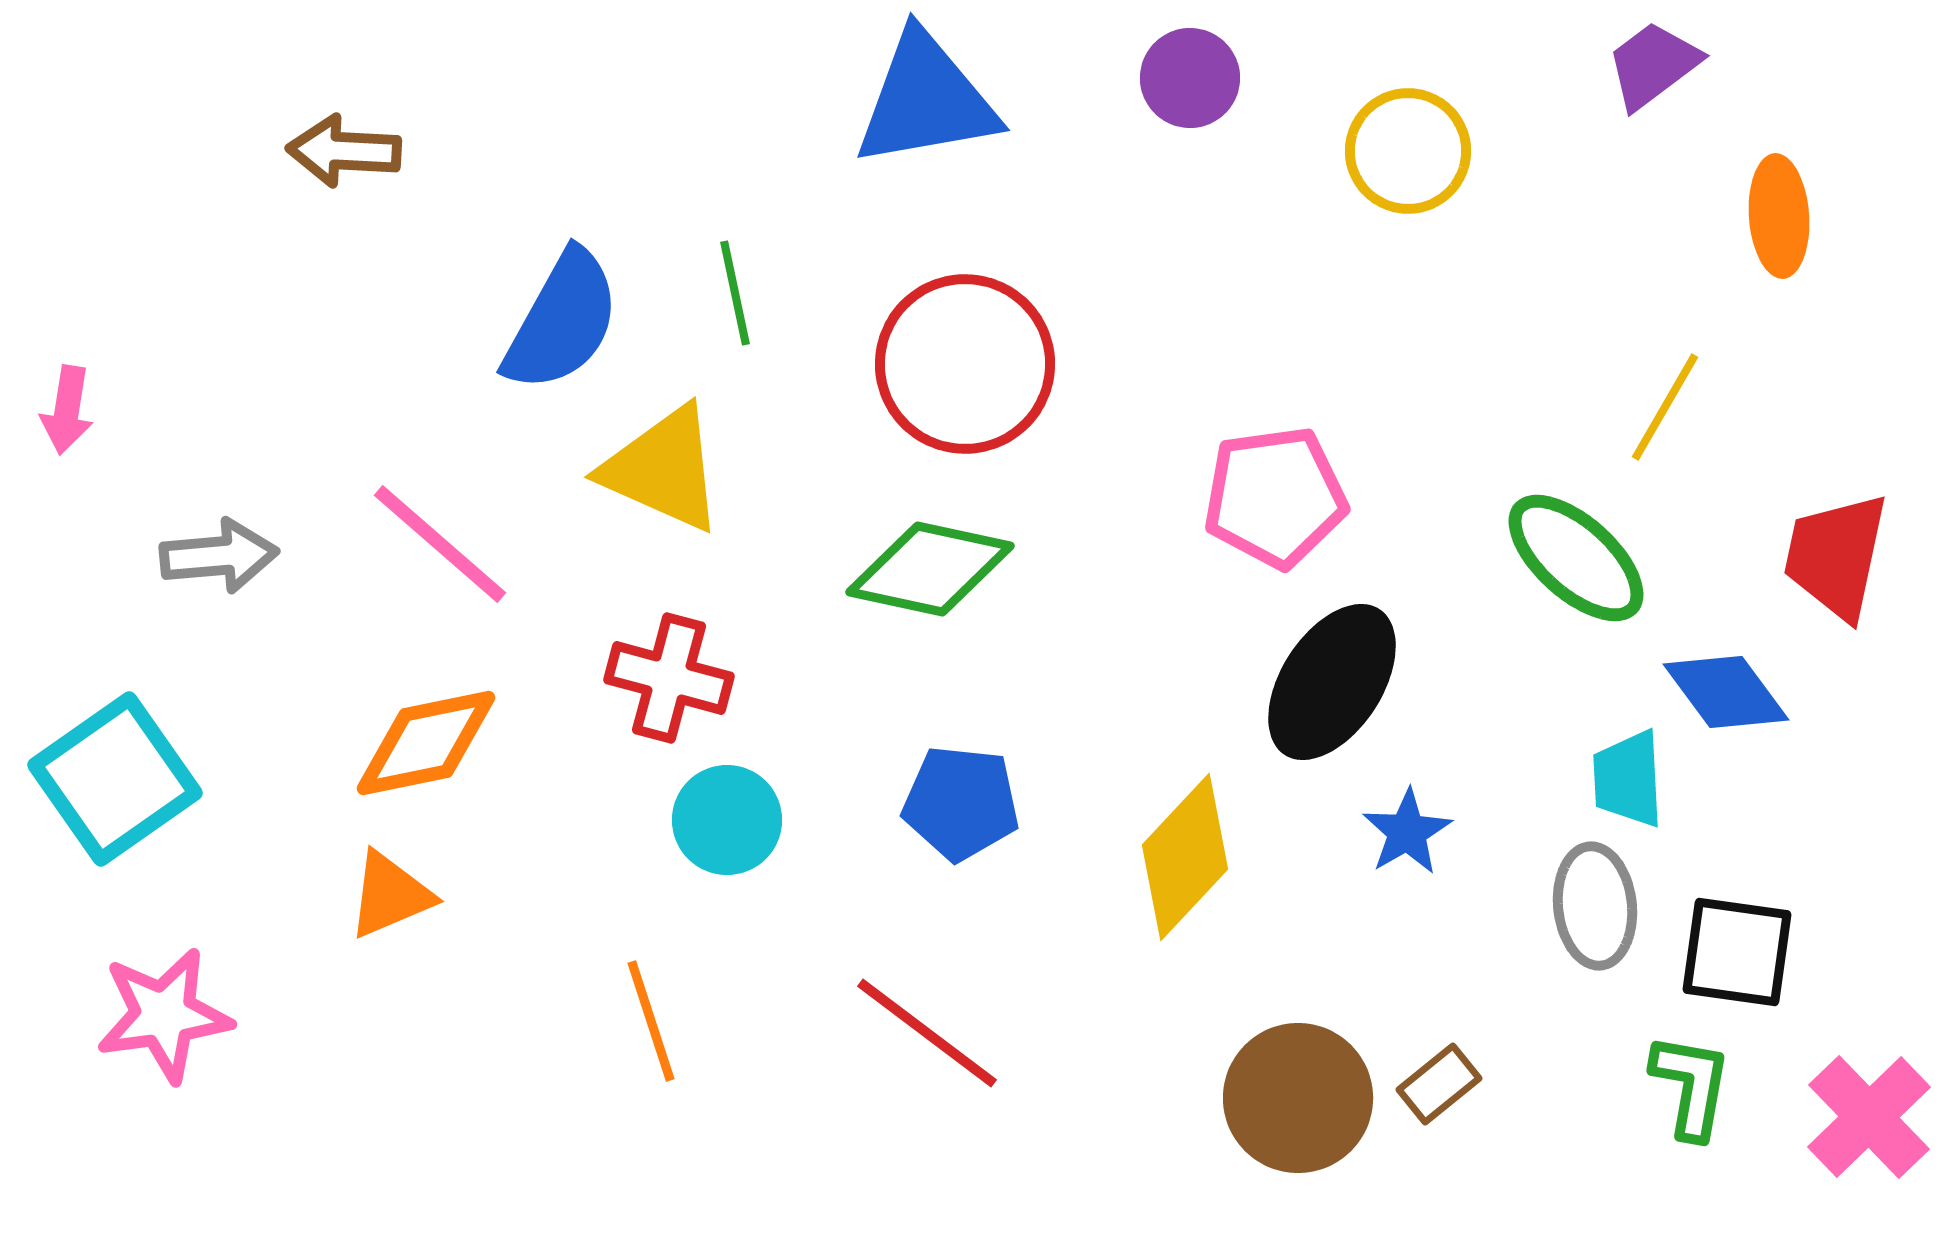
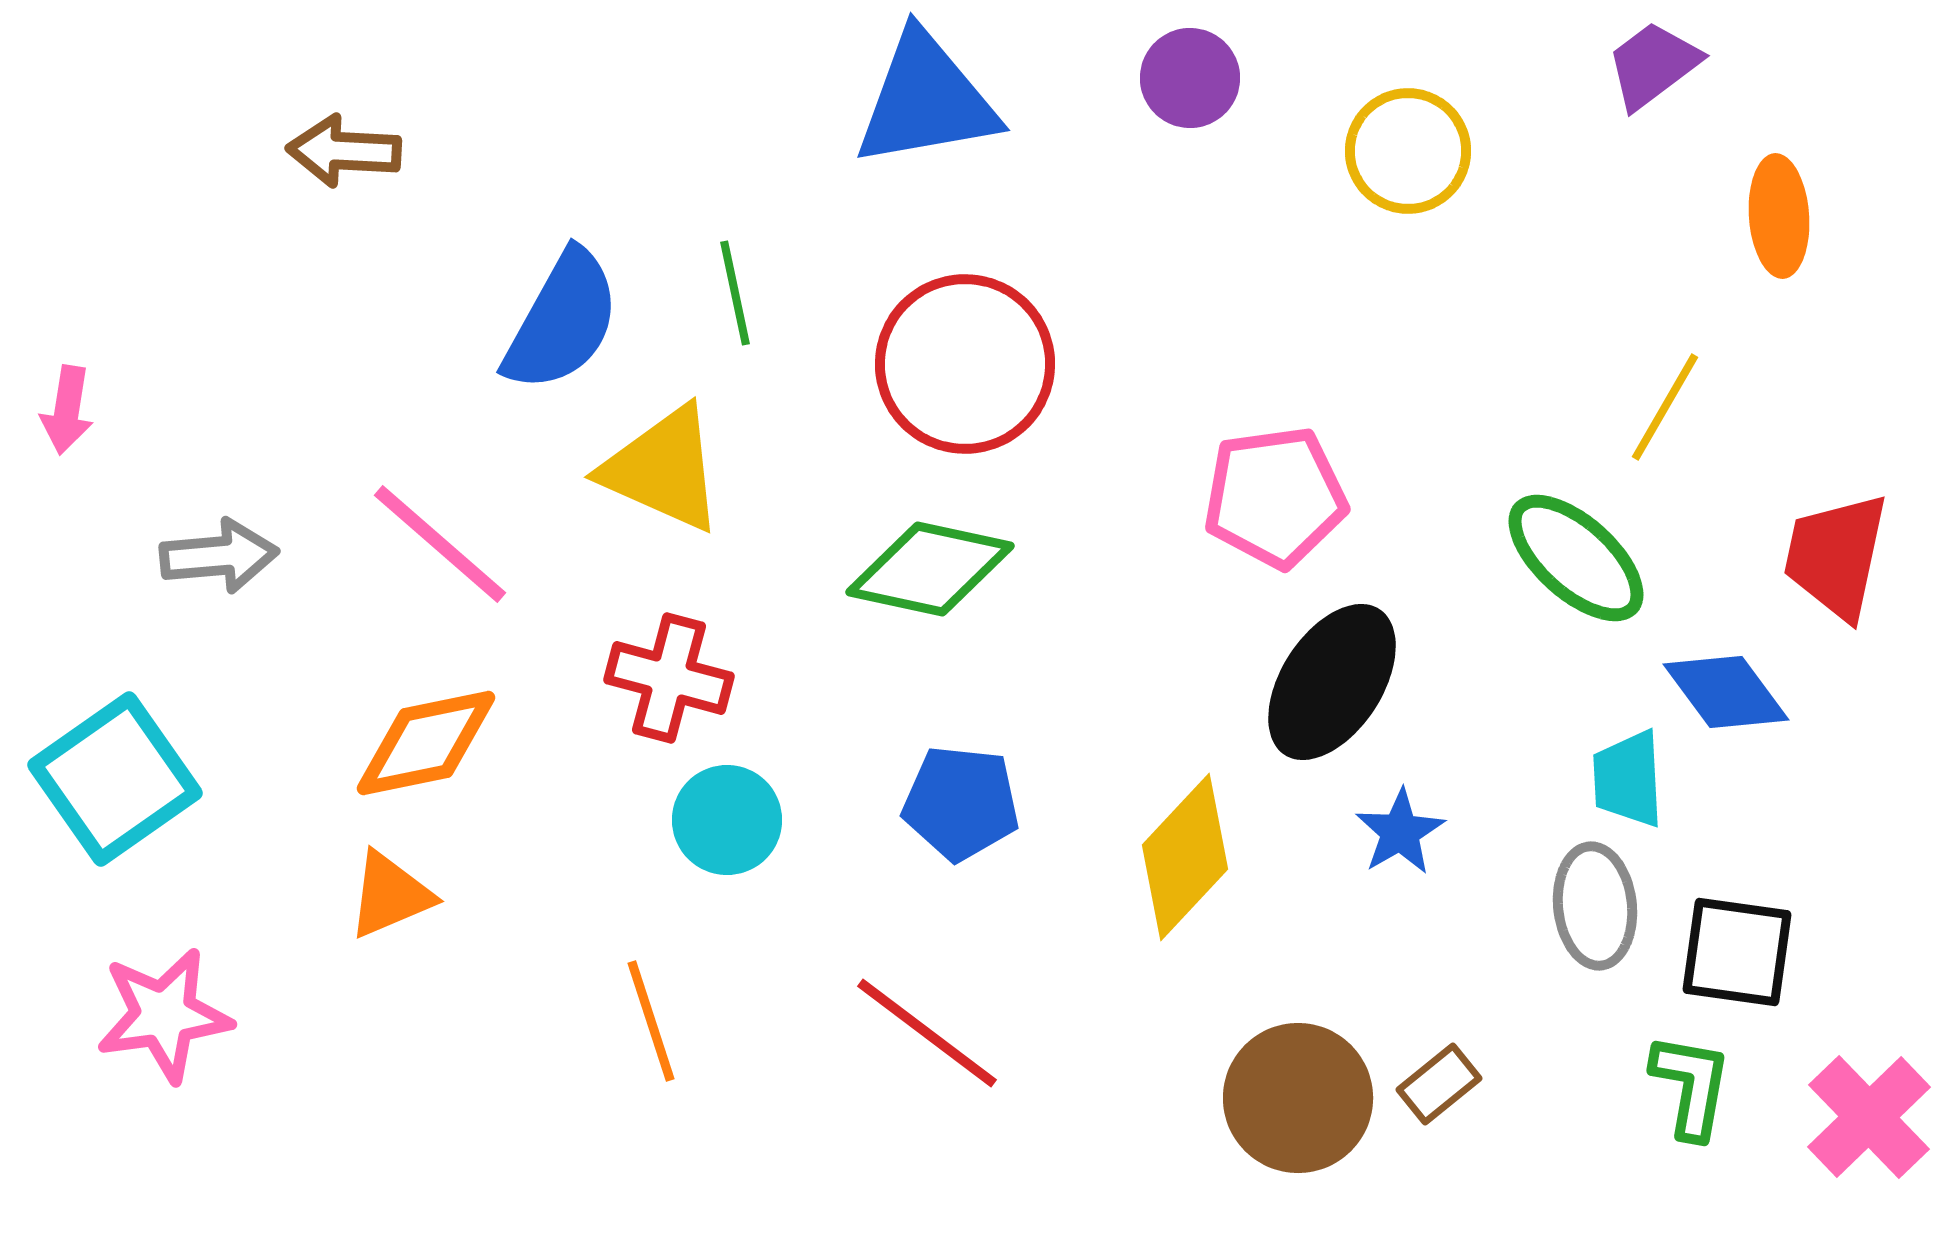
blue star: moved 7 px left
